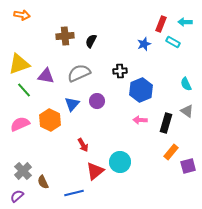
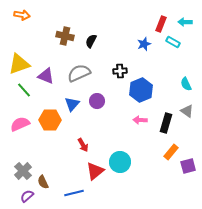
brown cross: rotated 18 degrees clockwise
purple triangle: rotated 12 degrees clockwise
orange hexagon: rotated 25 degrees counterclockwise
purple semicircle: moved 10 px right
